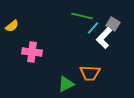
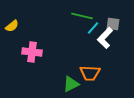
gray square: rotated 24 degrees counterclockwise
white L-shape: moved 1 px right
green triangle: moved 5 px right
